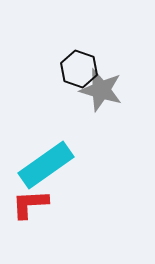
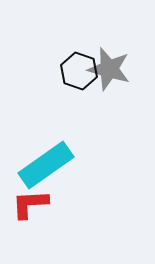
black hexagon: moved 2 px down
gray star: moved 8 px right, 21 px up
